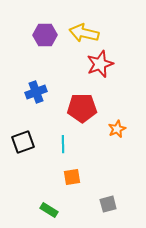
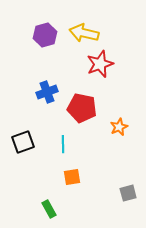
purple hexagon: rotated 15 degrees counterclockwise
blue cross: moved 11 px right
red pentagon: rotated 12 degrees clockwise
orange star: moved 2 px right, 2 px up
gray square: moved 20 px right, 11 px up
green rectangle: moved 1 px up; rotated 30 degrees clockwise
